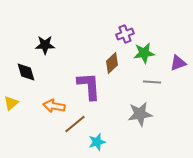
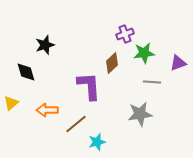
black star: rotated 18 degrees counterclockwise
orange arrow: moved 7 px left, 4 px down; rotated 10 degrees counterclockwise
brown line: moved 1 px right
